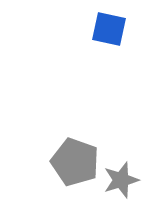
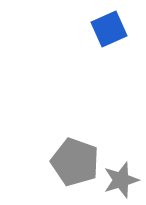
blue square: rotated 36 degrees counterclockwise
